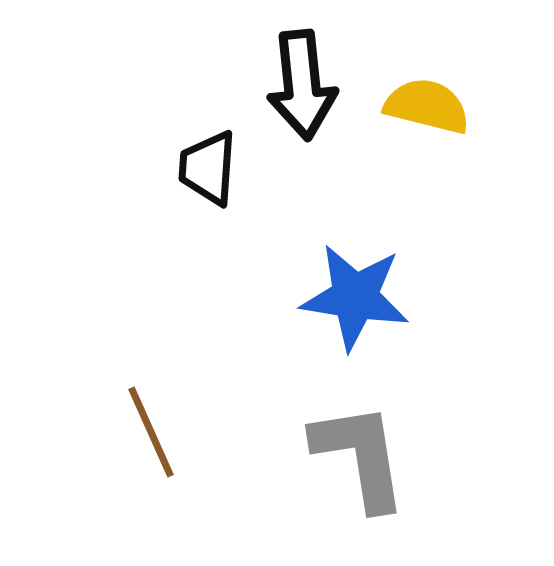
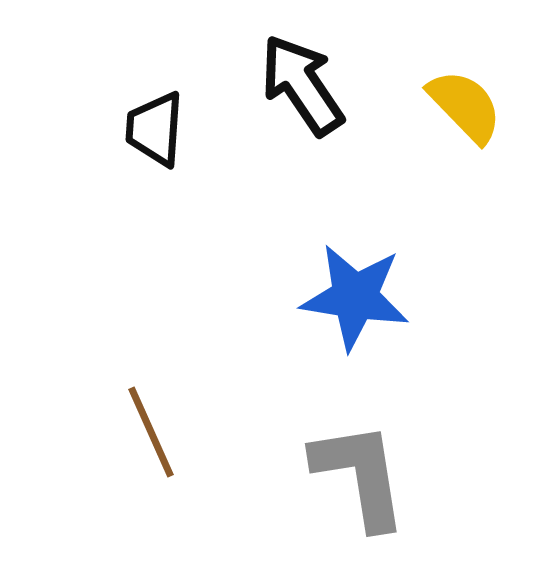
black arrow: rotated 152 degrees clockwise
yellow semicircle: moved 38 px right; rotated 32 degrees clockwise
black trapezoid: moved 53 px left, 39 px up
gray L-shape: moved 19 px down
